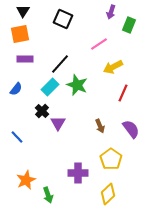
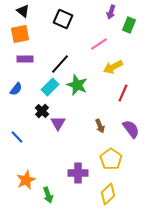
black triangle: rotated 24 degrees counterclockwise
